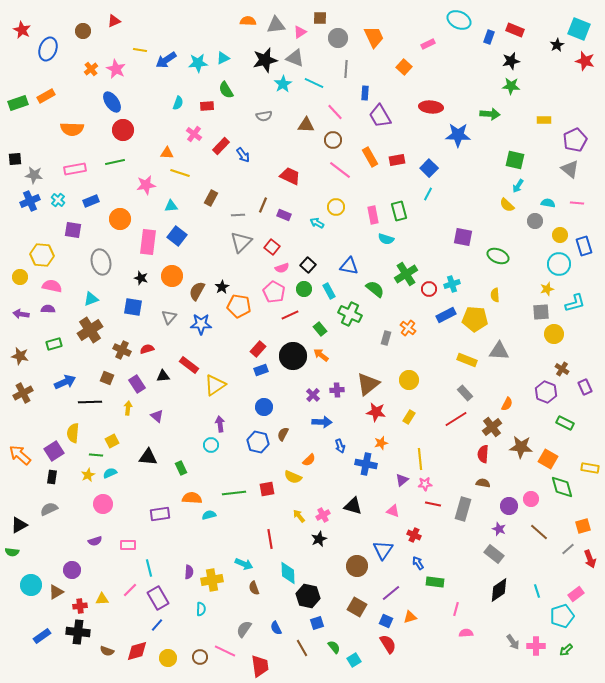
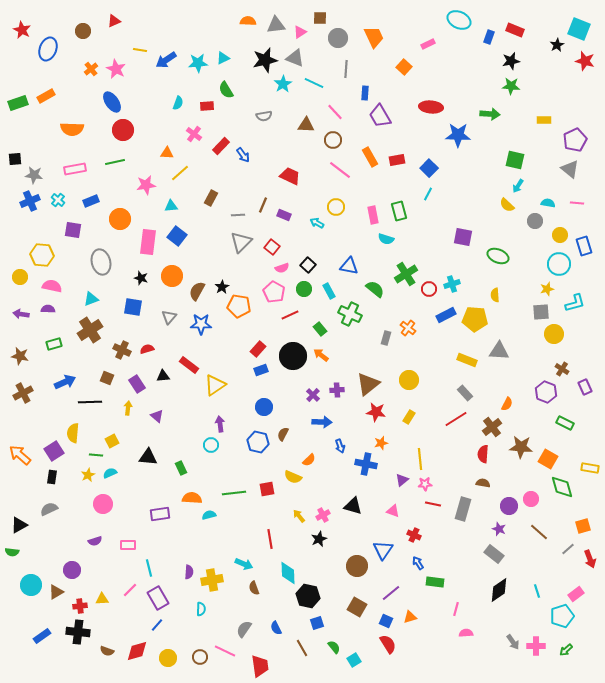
yellow line at (180, 173): rotated 60 degrees counterclockwise
